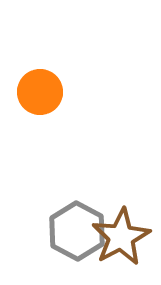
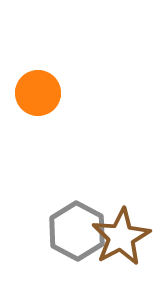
orange circle: moved 2 px left, 1 px down
